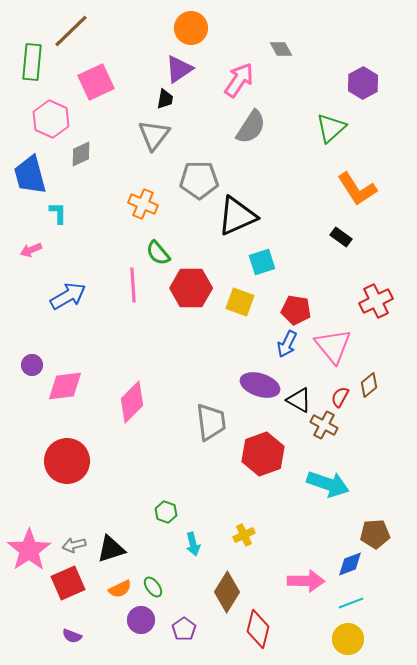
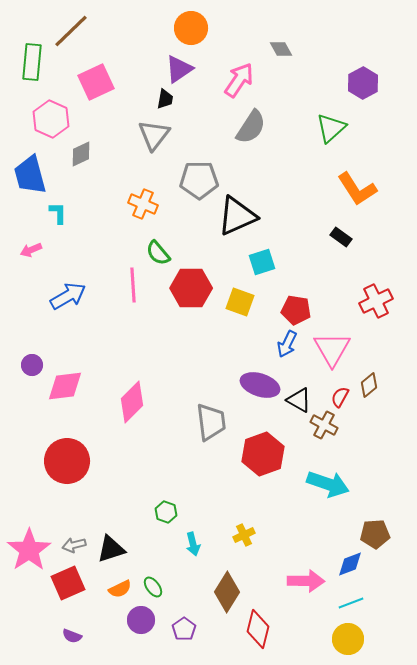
pink triangle at (333, 346): moved 1 px left, 3 px down; rotated 9 degrees clockwise
